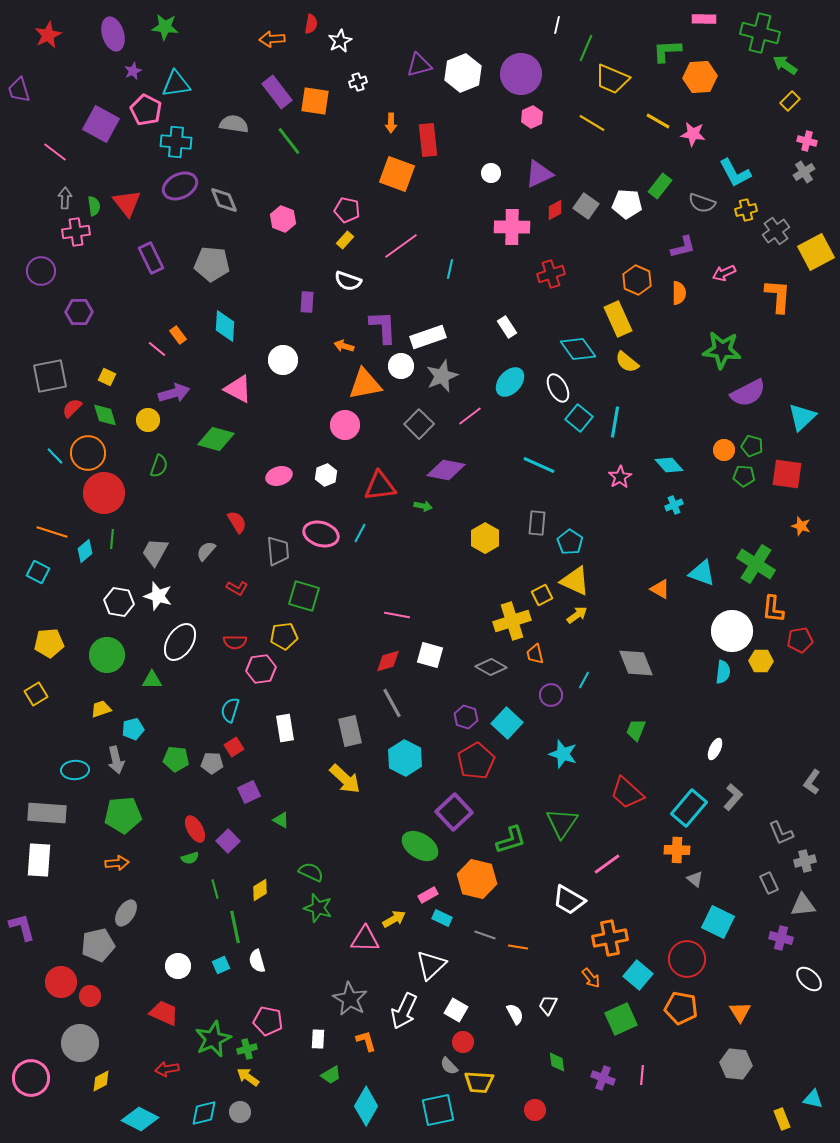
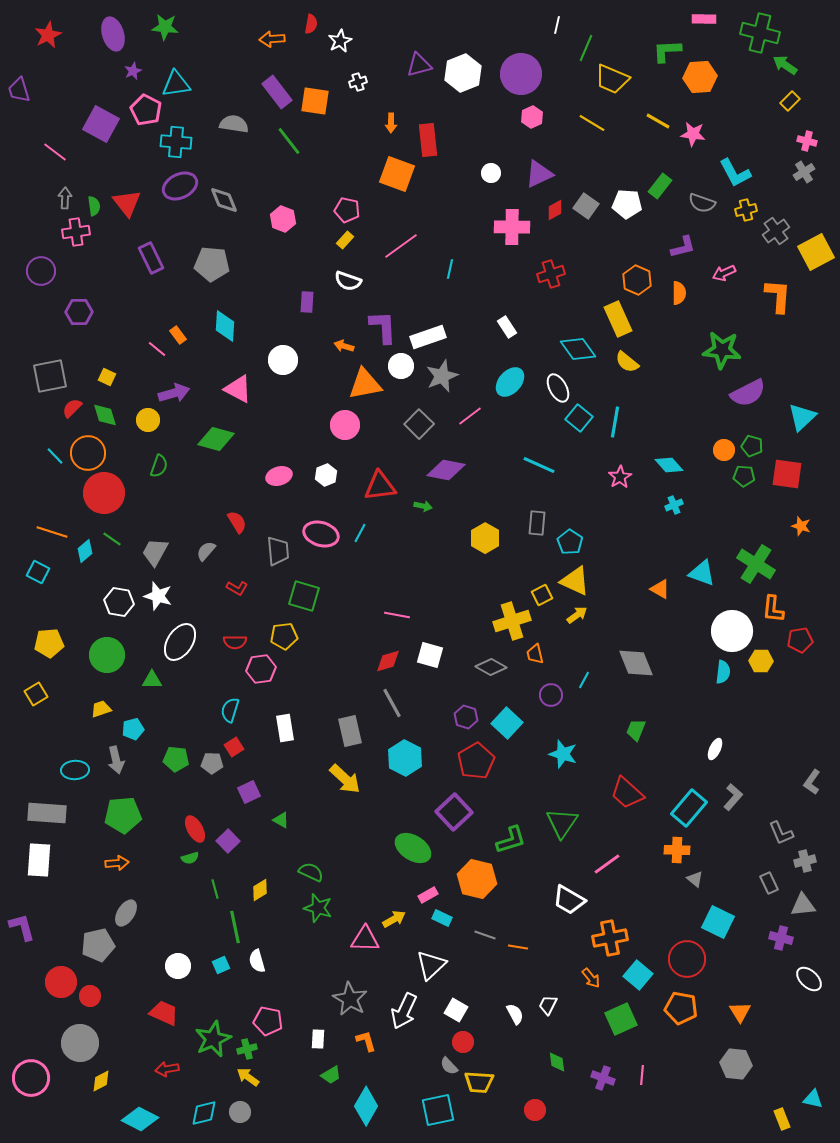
green line at (112, 539): rotated 60 degrees counterclockwise
green ellipse at (420, 846): moved 7 px left, 2 px down
